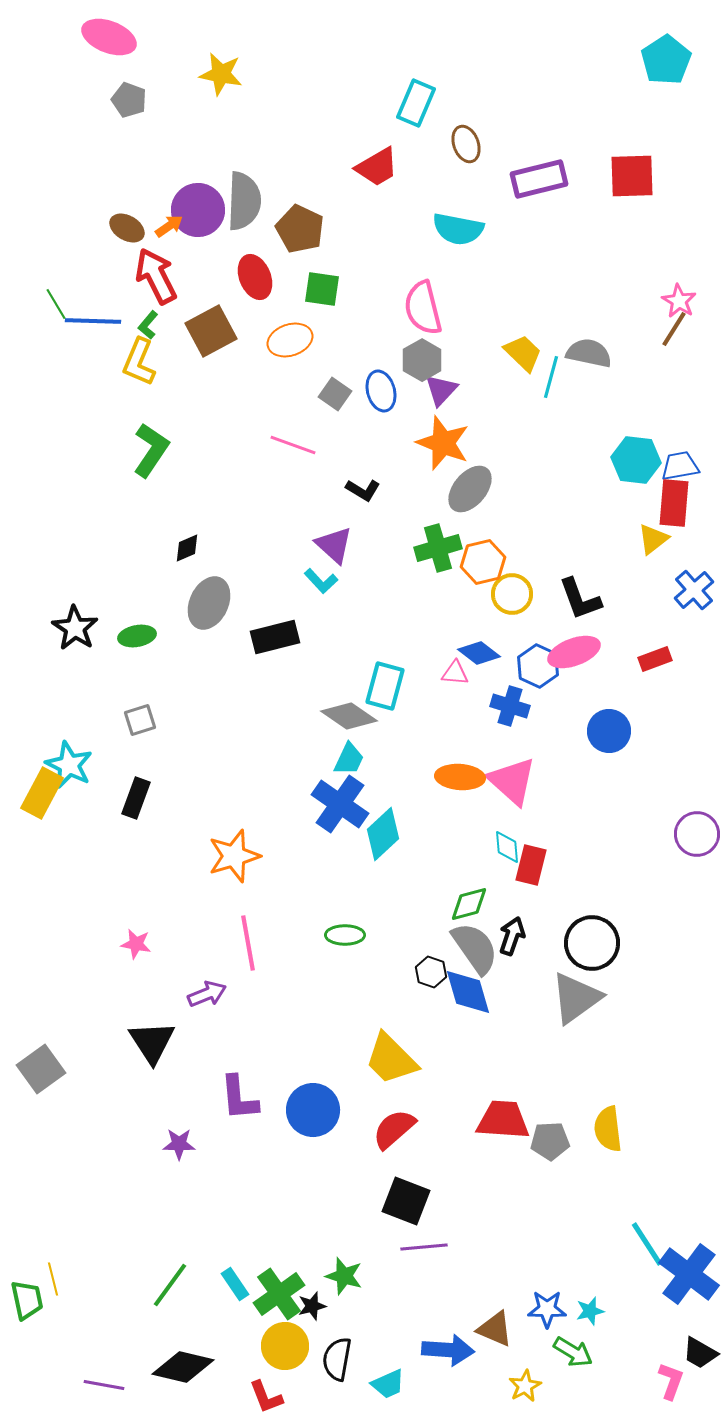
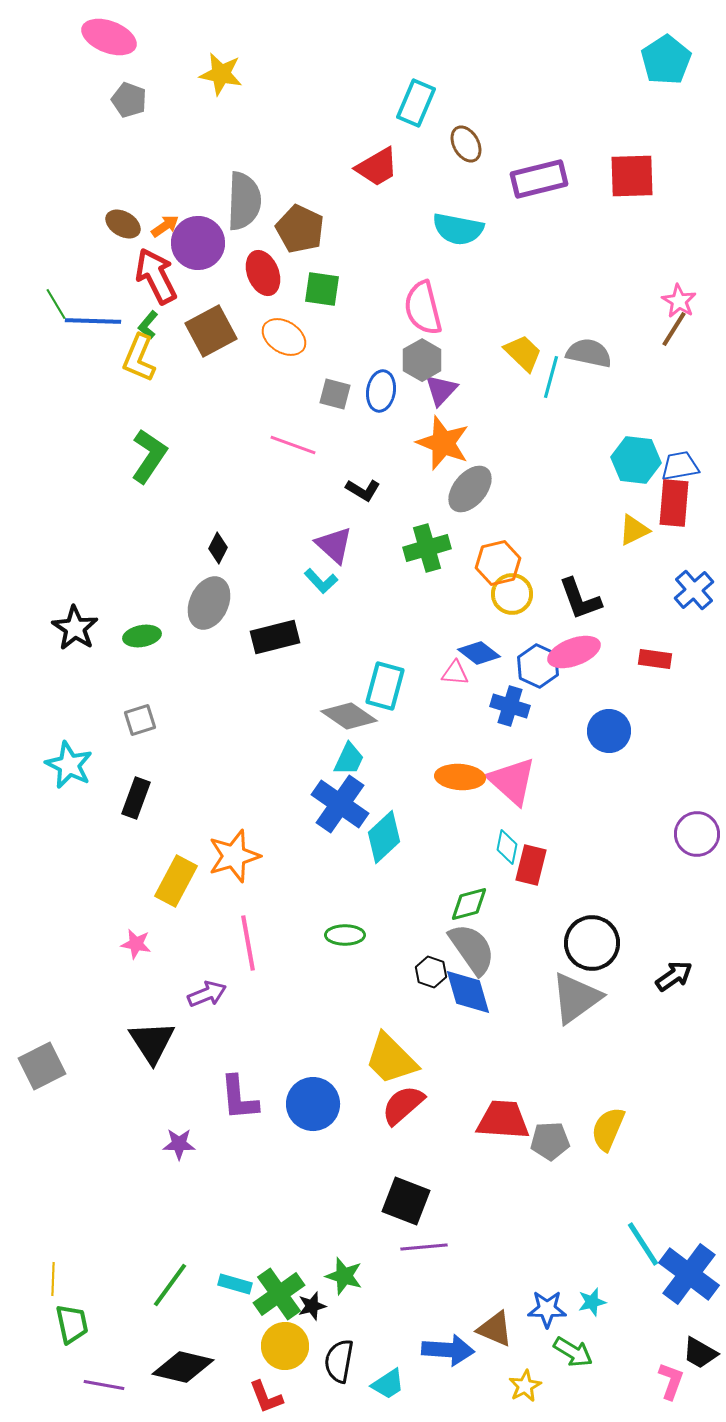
brown ellipse at (466, 144): rotated 9 degrees counterclockwise
purple circle at (198, 210): moved 33 px down
orange arrow at (169, 226): moved 4 px left
brown ellipse at (127, 228): moved 4 px left, 4 px up
red ellipse at (255, 277): moved 8 px right, 4 px up
orange ellipse at (290, 340): moved 6 px left, 3 px up; rotated 51 degrees clockwise
yellow L-shape at (139, 362): moved 4 px up
blue ellipse at (381, 391): rotated 24 degrees clockwise
gray square at (335, 394): rotated 20 degrees counterclockwise
green L-shape at (151, 450): moved 2 px left, 6 px down
yellow triangle at (653, 539): moved 19 px left, 9 px up; rotated 12 degrees clockwise
black diamond at (187, 548): moved 31 px right; rotated 40 degrees counterclockwise
green cross at (438, 548): moved 11 px left
orange hexagon at (483, 562): moved 15 px right, 1 px down
green ellipse at (137, 636): moved 5 px right
red rectangle at (655, 659): rotated 28 degrees clockwise
yellow rectangle at (42, 793): moved 134 px right, 88 px down
cyan diamond at (383, 834): moved 1 px right, 3 px down
cyan diamond at (507, 847): rotated 16 degrees clockwise
black arrow at (512, 936): moved 162 px right, 40 px down; rotated 36 degrees clockwise
gray semicircle at (475, 948): moved 3 px left, 1 px down
gray square at (41, 1069): moved 1 px right, 3 px up; rotated 9 degrees clockwise
blue circle at (313, 1110): moved 6 px up
red semicircle at (394, 1129): moved 9 px right, 24 px up
yellow semicircle at (608, 1129): rotated 30 degrees clockwise
cyan line at (647, 1244): moved 4 px left
yellow line at (53, 1279): rotated 16 degrees clockwise
cyan rectangle at (235, 1284): rotated 40 degrees counterclockwise
green trapezoid at (27, 1300): moved 45 px right, 24 px down
cyan star at (590, 1311): moved 2 px right, 9 px up
black semicircle at (337, 1359): moved 2 px right, 2 px down
cyan trapezoid at (388, 1384): rotated 9 degrees counterclockwise
